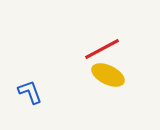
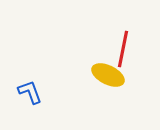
red line: moved 21 px right; rotated 51 degrees counterclockwise
